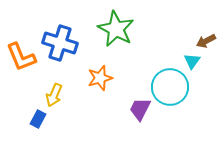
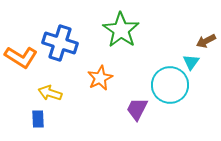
green star: moved 5 px right, 1 px down; rotated 6 degrees clockwise
orange L-shape: rotated 36 degrees counterclockwise
cyan triangle: moved 1 px left, 1 px down
orange star: rotated 10 degrees counterclockwise
cyan circle: moved 2 px up
yellow arrow: moved 4 px left, 2 px up; rotated 85 degrees clockwise
purple trapezoid: moved 3 px left
blue rectangle: rotated 30 degrees counterclockwise
